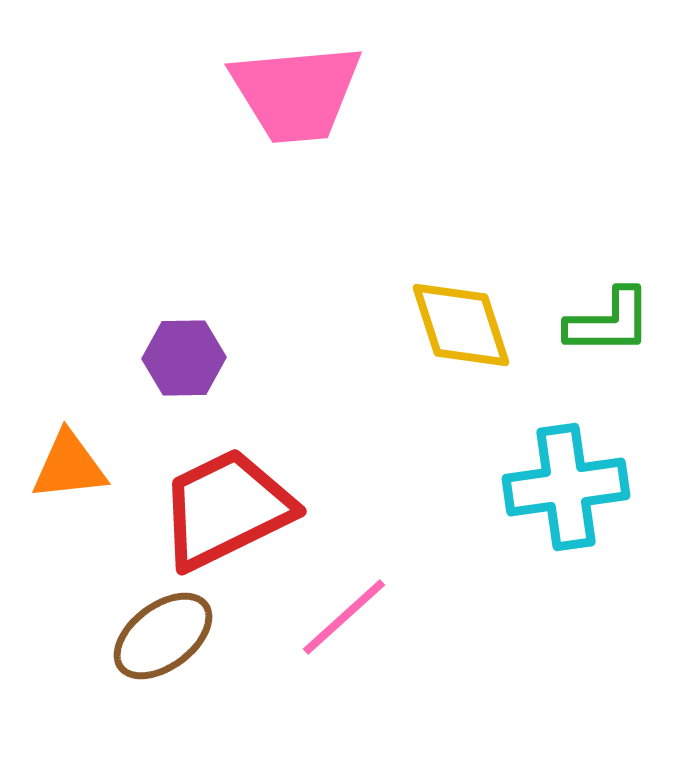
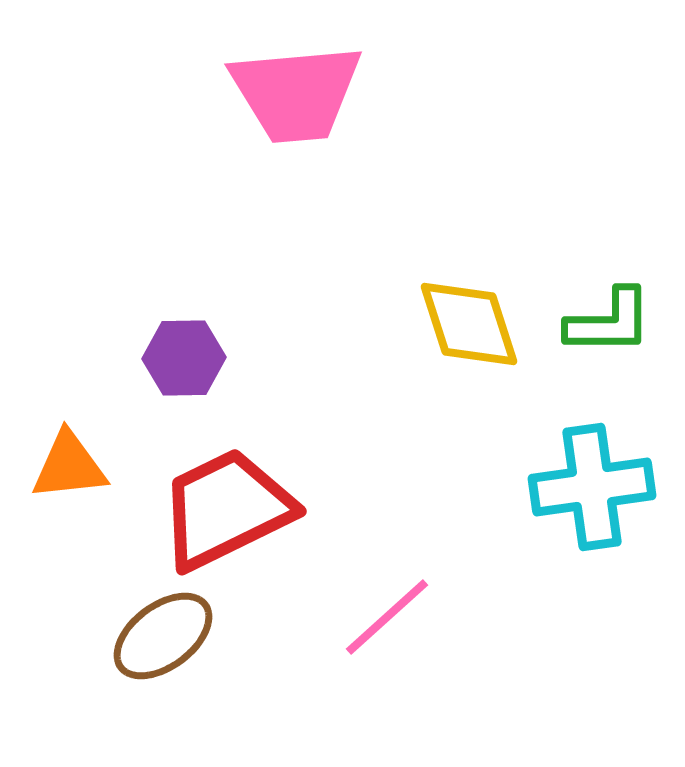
yellow diamond: moved 8 px right, 1 px up
cyan cross: moved 26 px right
pink line: moved 43 px right
